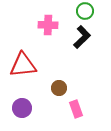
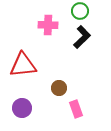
green circle: moved 5 px left
